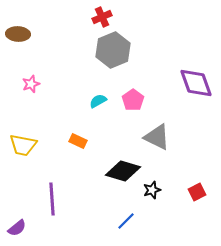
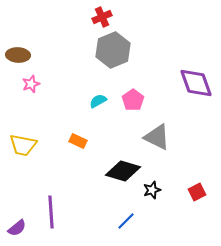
brown ellipse: moved 21 px down
purple line: moved 1 px left, 13 px down
